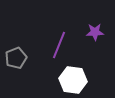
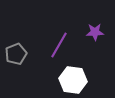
purple line: rotated 8 degrees clockwise
gray pentagon: moved 4 px up
